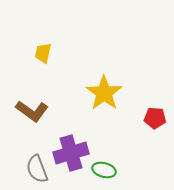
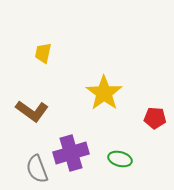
green ellipse: moved 16 px right, 11 px up
